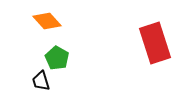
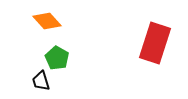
red rectangle: rotated 36 degrees clockwise
